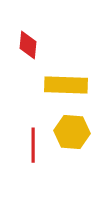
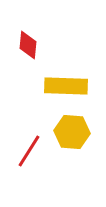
yellow rectangle: moved 1 px down
red line: moved 4 px left, 6 px down; rotated 32 degrees clockwise
